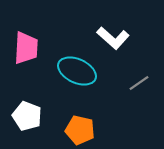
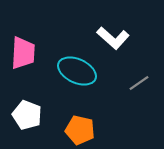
pink trapezoid: moved 3 px left, 5 px down
white pentagon: moved 1 px up
